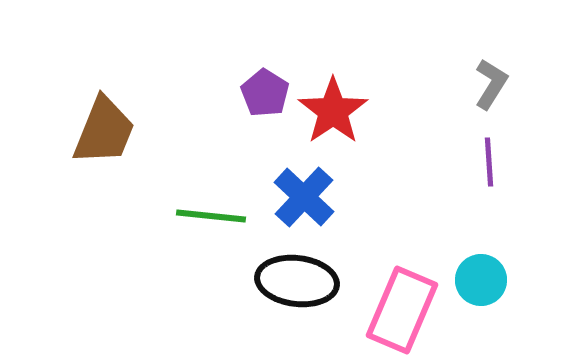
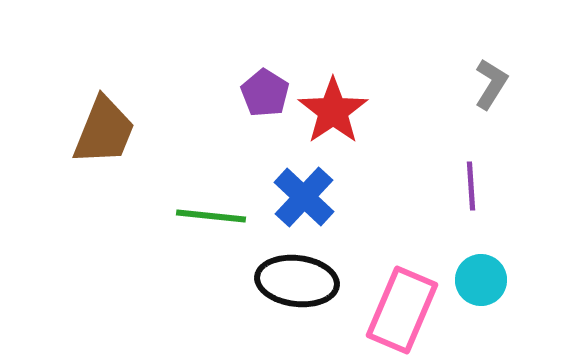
purple line: moved 18 px left, 24 px down
